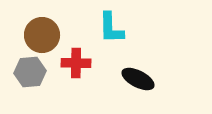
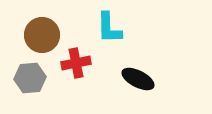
cyan L-shape: moved 2 px left
red cross: rotated 12 degrees counterclockwise
gray hexagon: moved 6 px down
